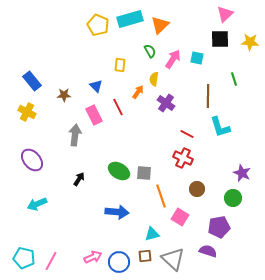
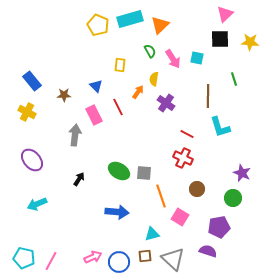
pink arrow at (173, 59): rotated 114 degrees clockwise
